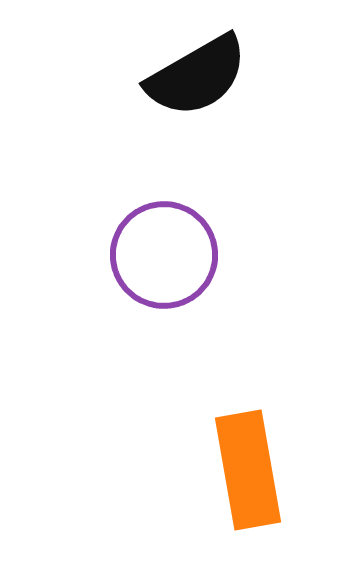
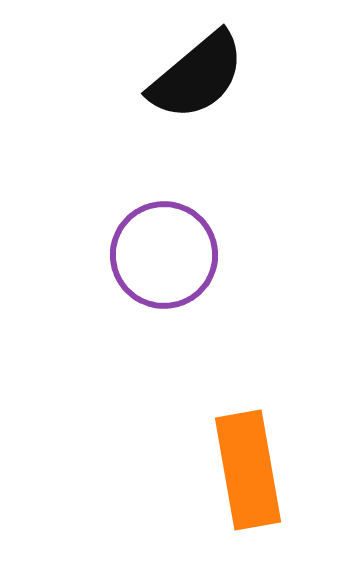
black semicircle: rotated 10 degrees counterclockwise
